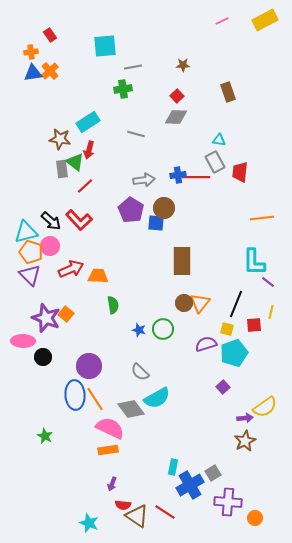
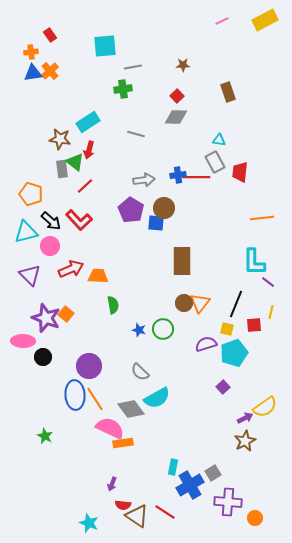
orange pentagon at (31, 252): moved 58 px up
purple arrow at (245, 418): rotated 21 degrees counterclockwise
orange rectangle at (108, 450): moved 15 px right, 7 px up
